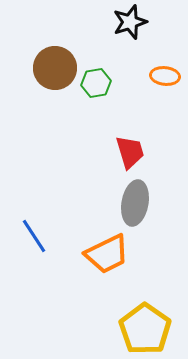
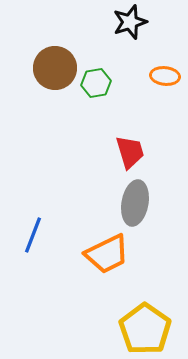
blue line: moved 1 px left, 1 px up; rotated 54 degrees clockwise
